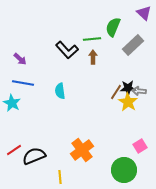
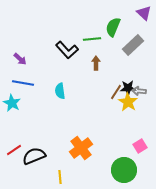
brown arrow: moved 3 px right, 6 px down
orange cross: moved 1 px left, 2 px up
